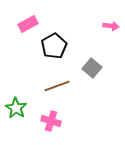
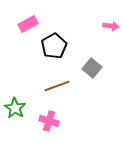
green star: moved 1 px left
pink cross: moved 2 px left
